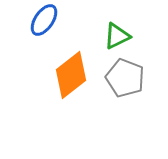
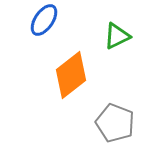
gray pentagon: moved 10 px left, 45 px down
